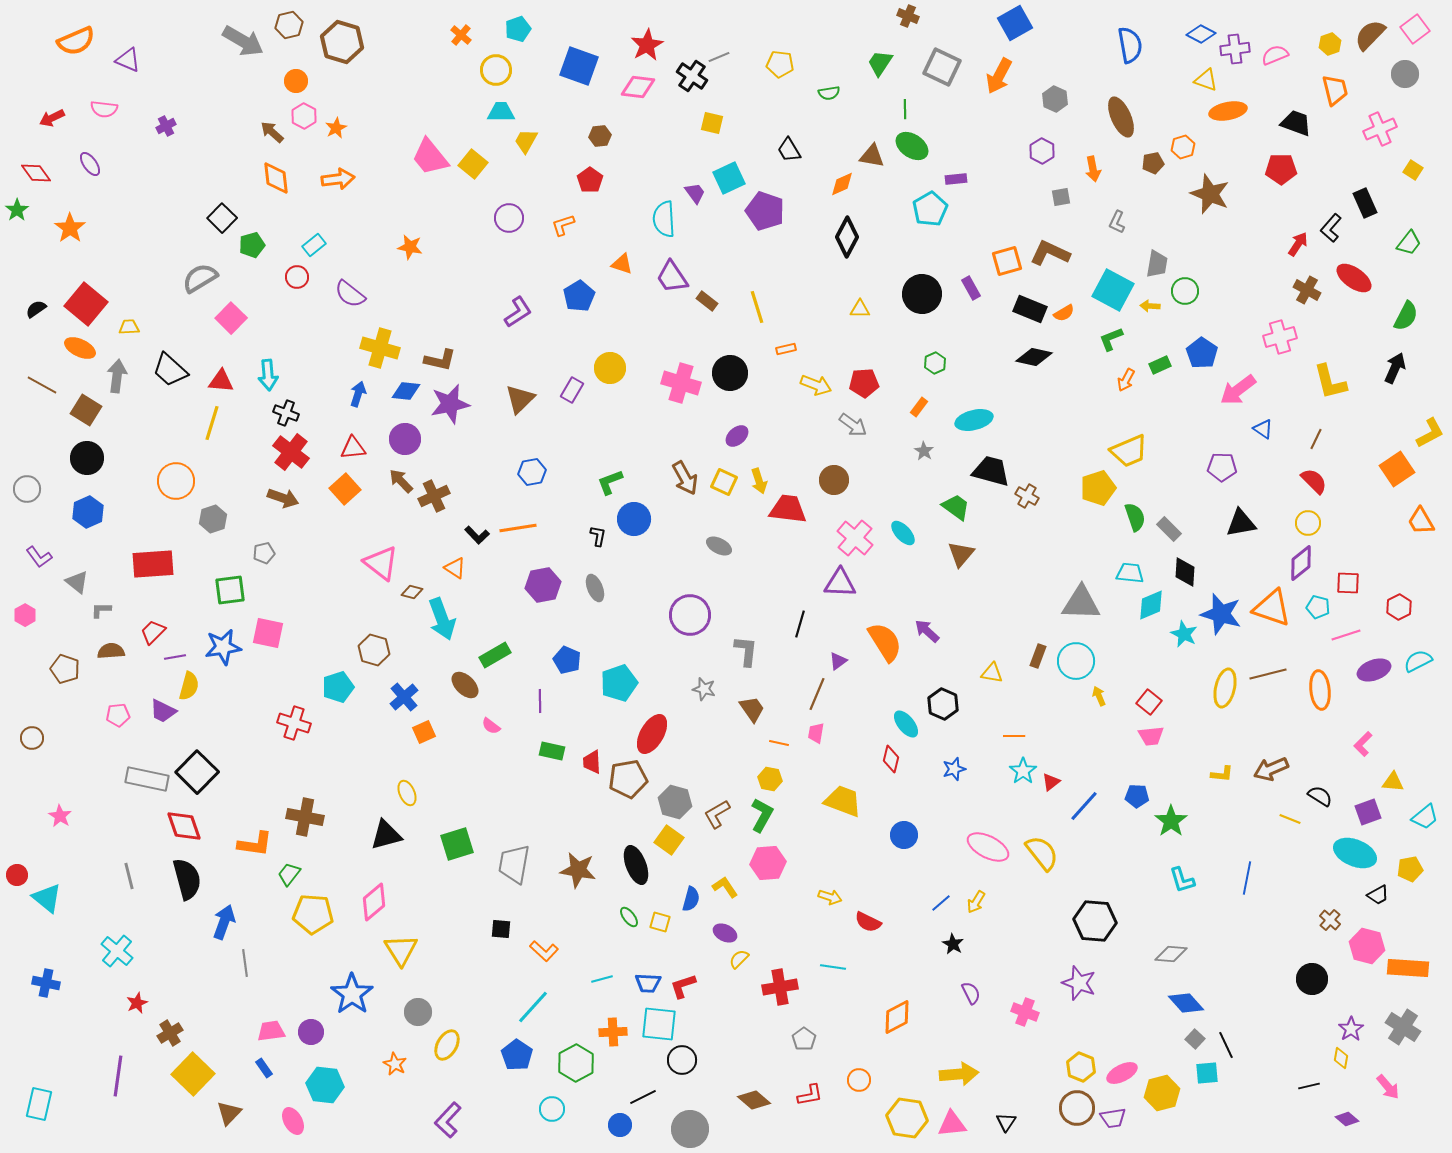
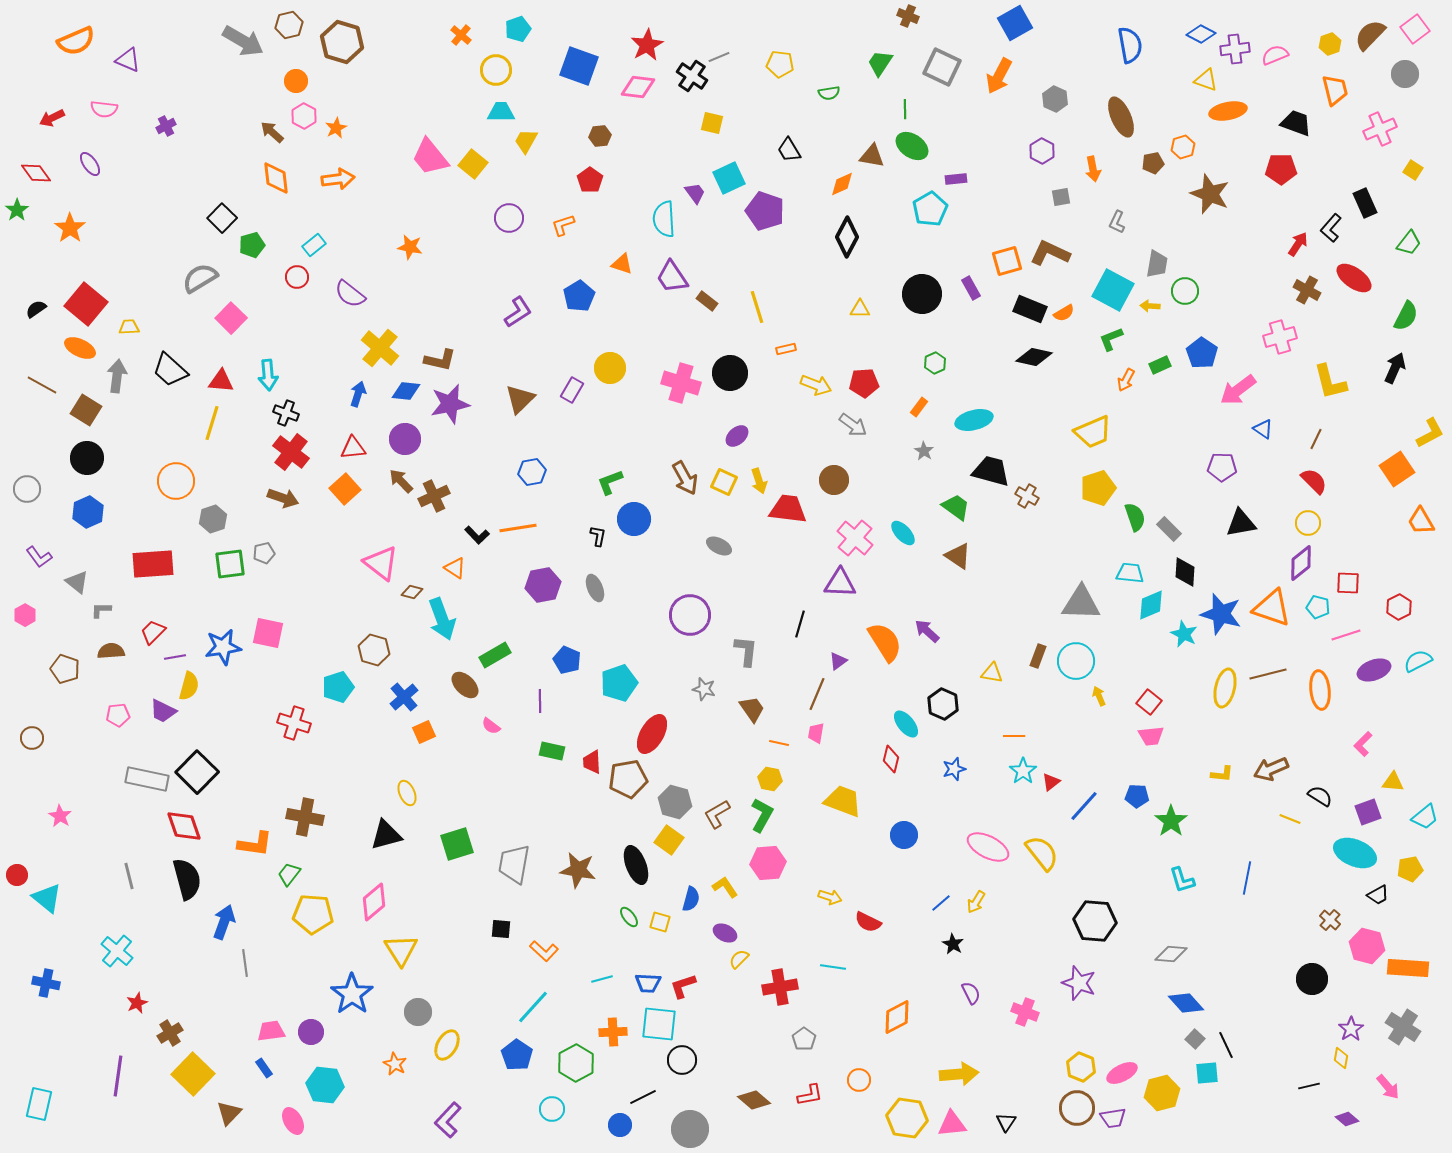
yellow cross at (380, 348): rotated 24 degrees clockwise
yellow trapezoid at (1129, 451): moved 36 px left, 19 px up
brown triangle at (961, 554): moved 3 px left, 2 px down; rotated 36 degrees counterclockwise
green square at (230, 590): moved 26 px up
